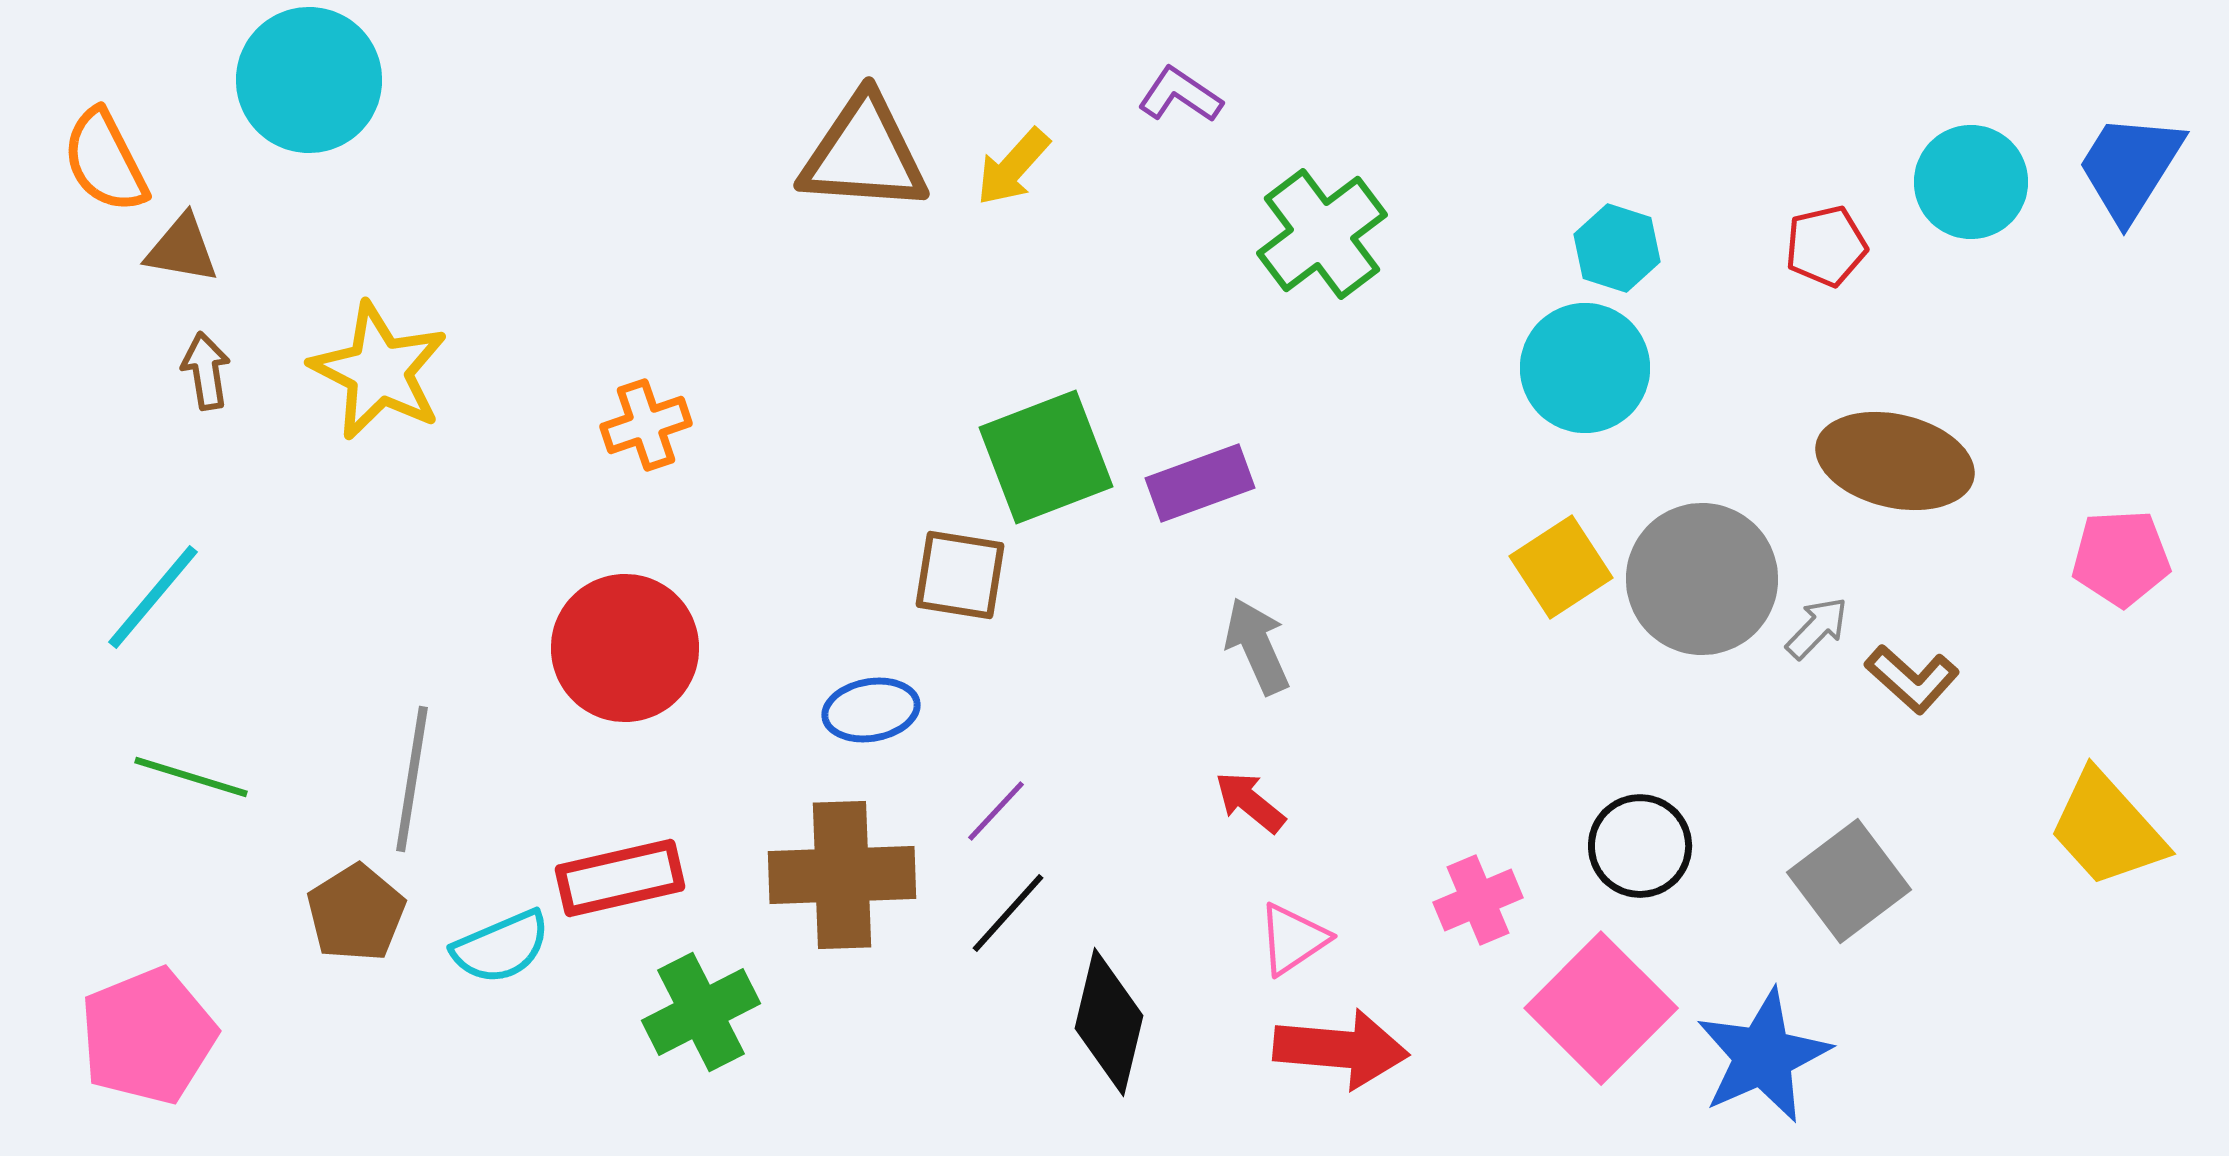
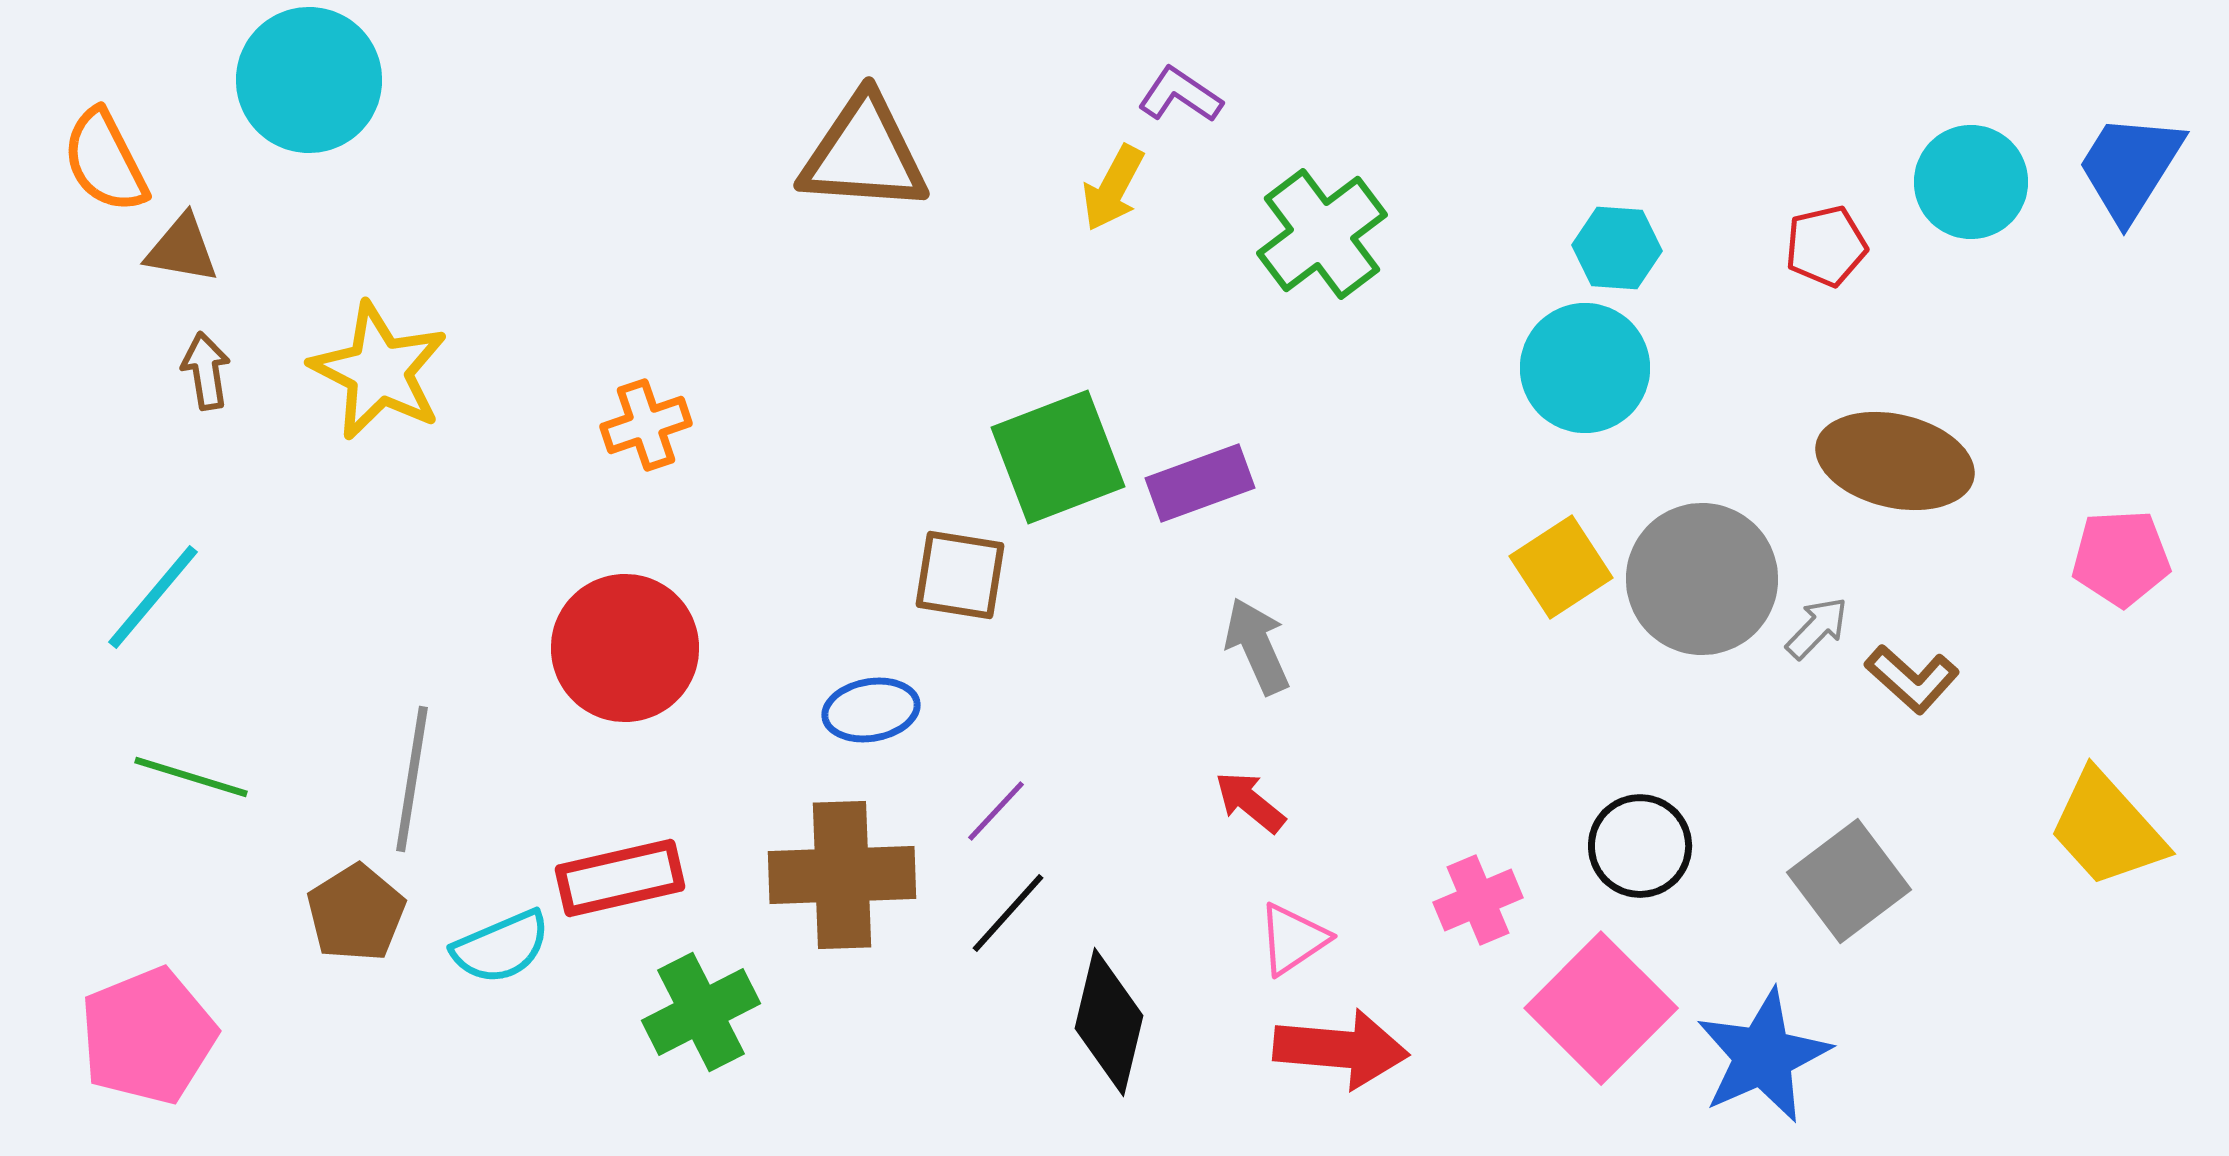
yellow arrow at (1013, 167): moved 100 px right, 21 px down; rotated 14 degrees counterclockwise
cyan hexagon at (1617, 248): rotated 14 degrees counterclockwise
green square at (1046, 457): moved 12 px right
